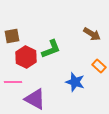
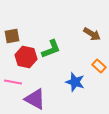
red hexagon: rotated 15 degrees counterclockwise
pink line: rotated 12 degrees clockwise
